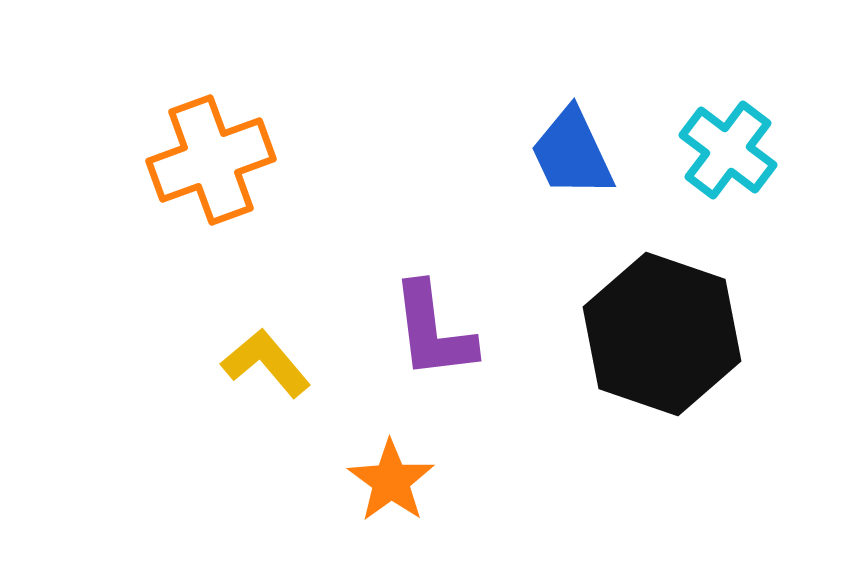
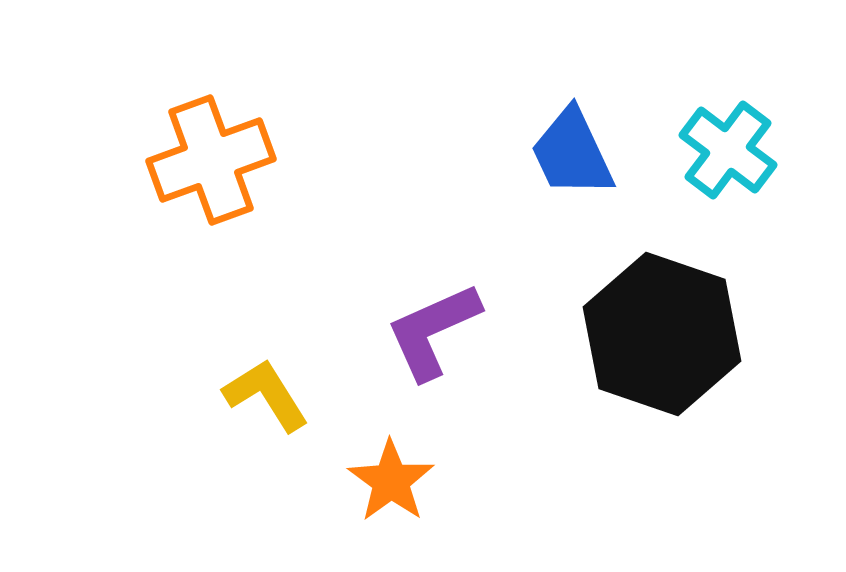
purple L-shape: rotated 73 degrees clockwise
yellow L-shape: moved 32 px down; rotated 8 degrees clockwise
